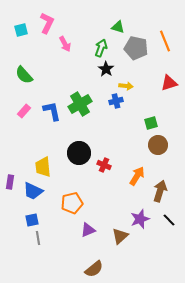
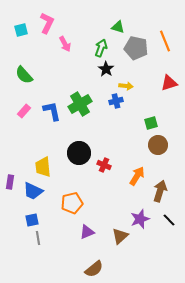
purple triangle: moved 1 px left, 2 px down
